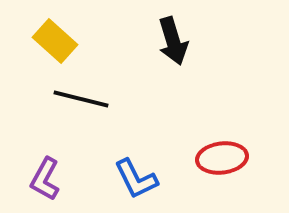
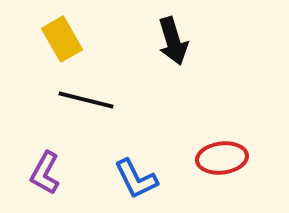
yellow rectangle: moved 7 px right, 2 px up; rotated 18 degrees clockwise
black line: moved 5 px right, 1 px down
purple L-shape: moved 6 px up
